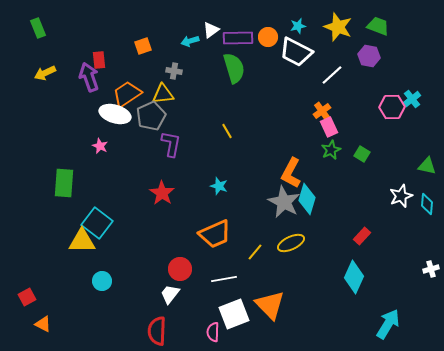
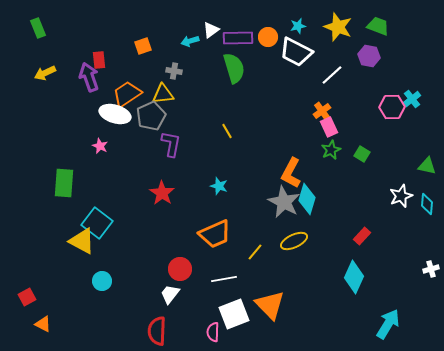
yellow triangle at (82, 241): rotated 28 degrees clockwise
yellow ellipse at (291, 243): moved 3 px right, 2 px up
